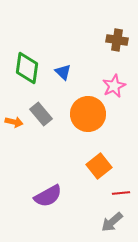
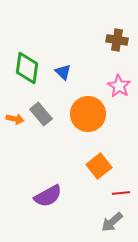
pink star: moved 5 px right; rotated 15 degrees counterclockwise
orange arrow: moved 1 px right, 3 px up
